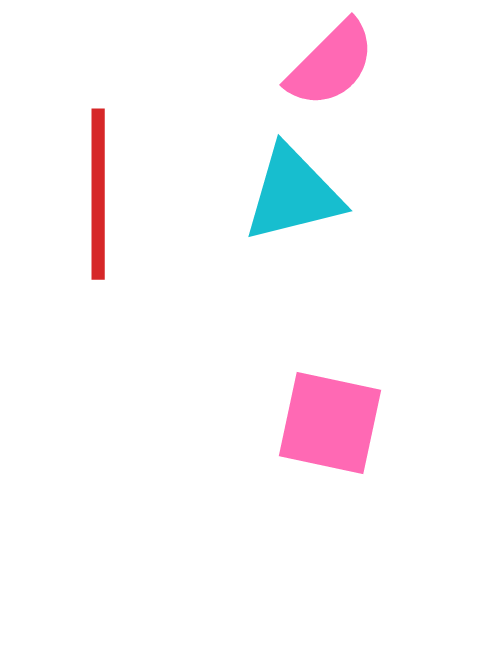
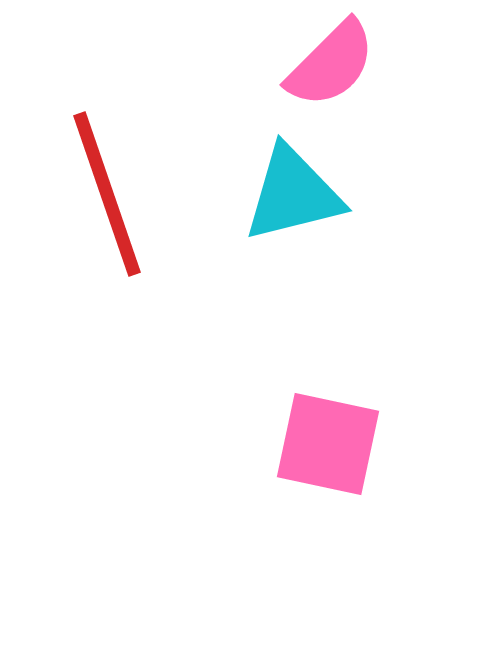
red line: moved 9 px right; rotated 19 degrees counterclockwise
pink square: moved 2 px left, 21 px down
